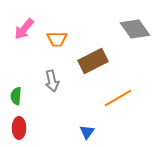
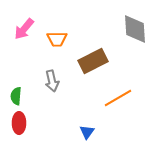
gray diamond: rotated 32 degrees clockwise
red ellipse: moved 5 px up
